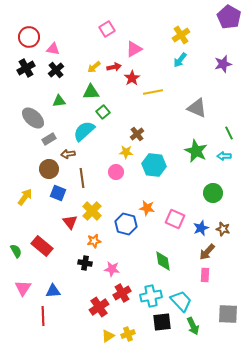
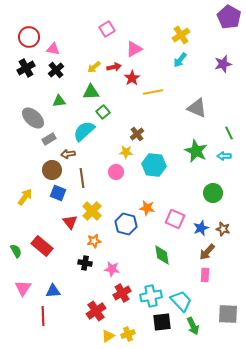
brown circle at (49, 169): moved 3 px right, 1 px down
green diamond at (163, 261): moved 1 px left, 6 px up
red cross at (99, 307): moved 3 px left, 4 px down
